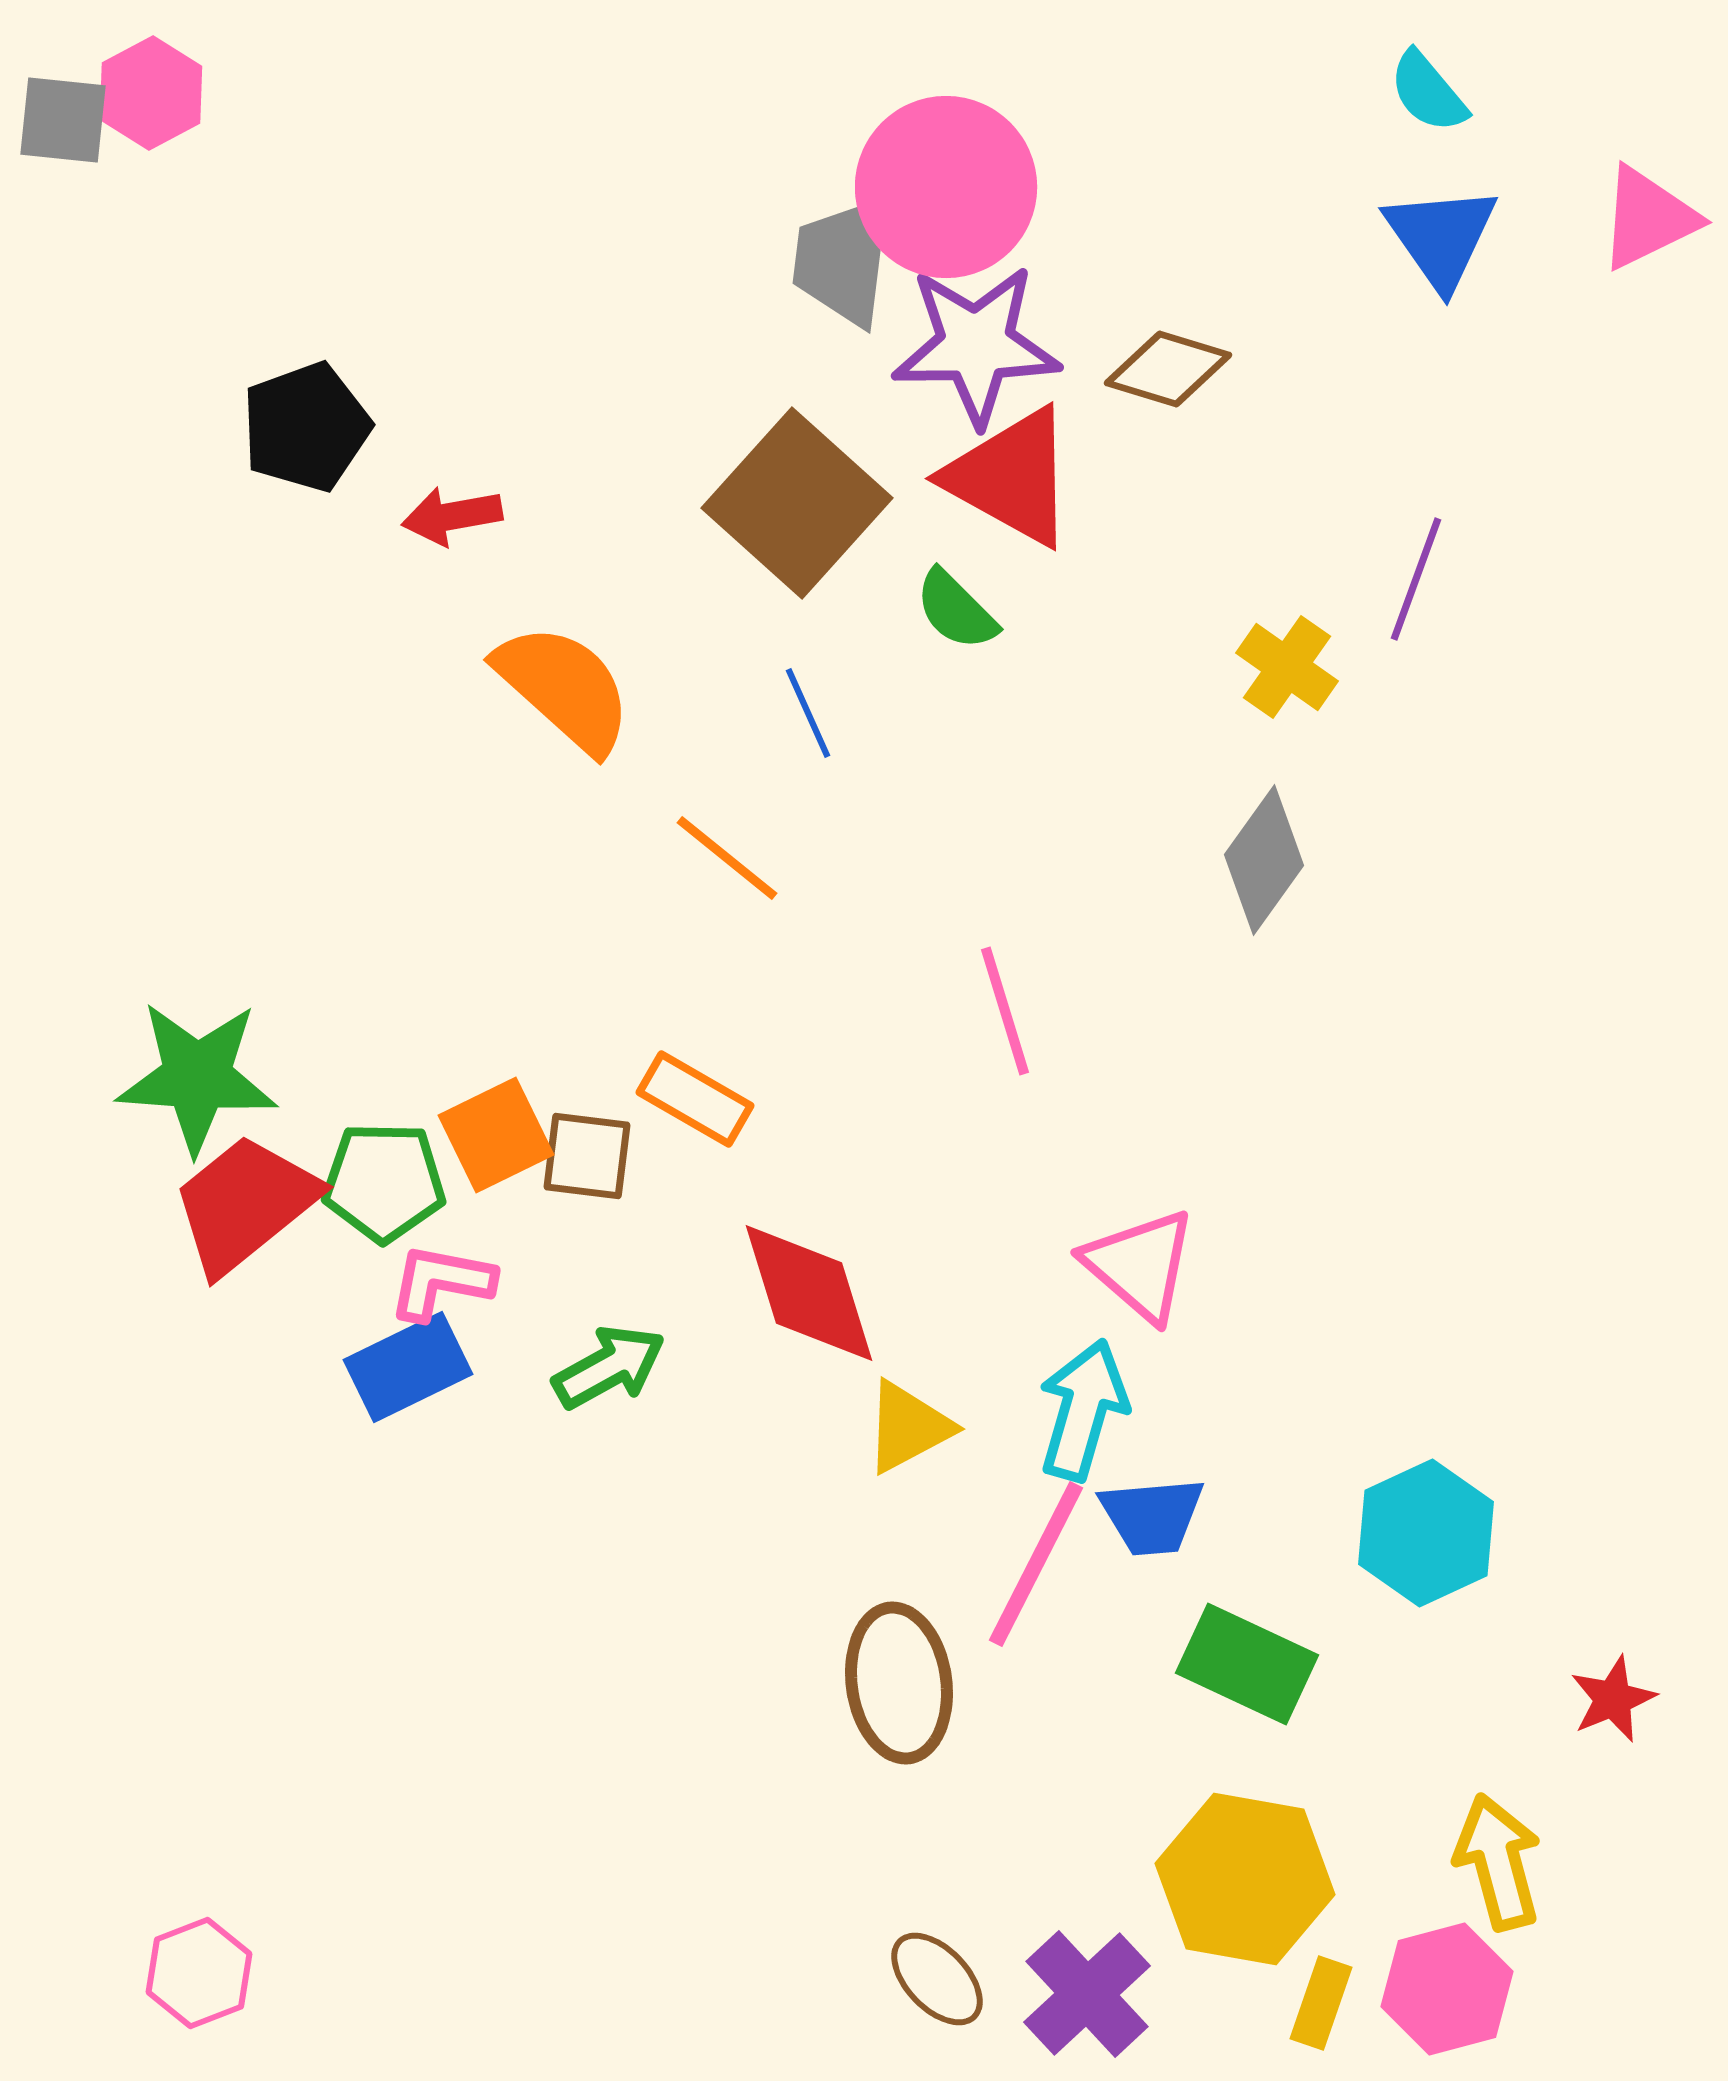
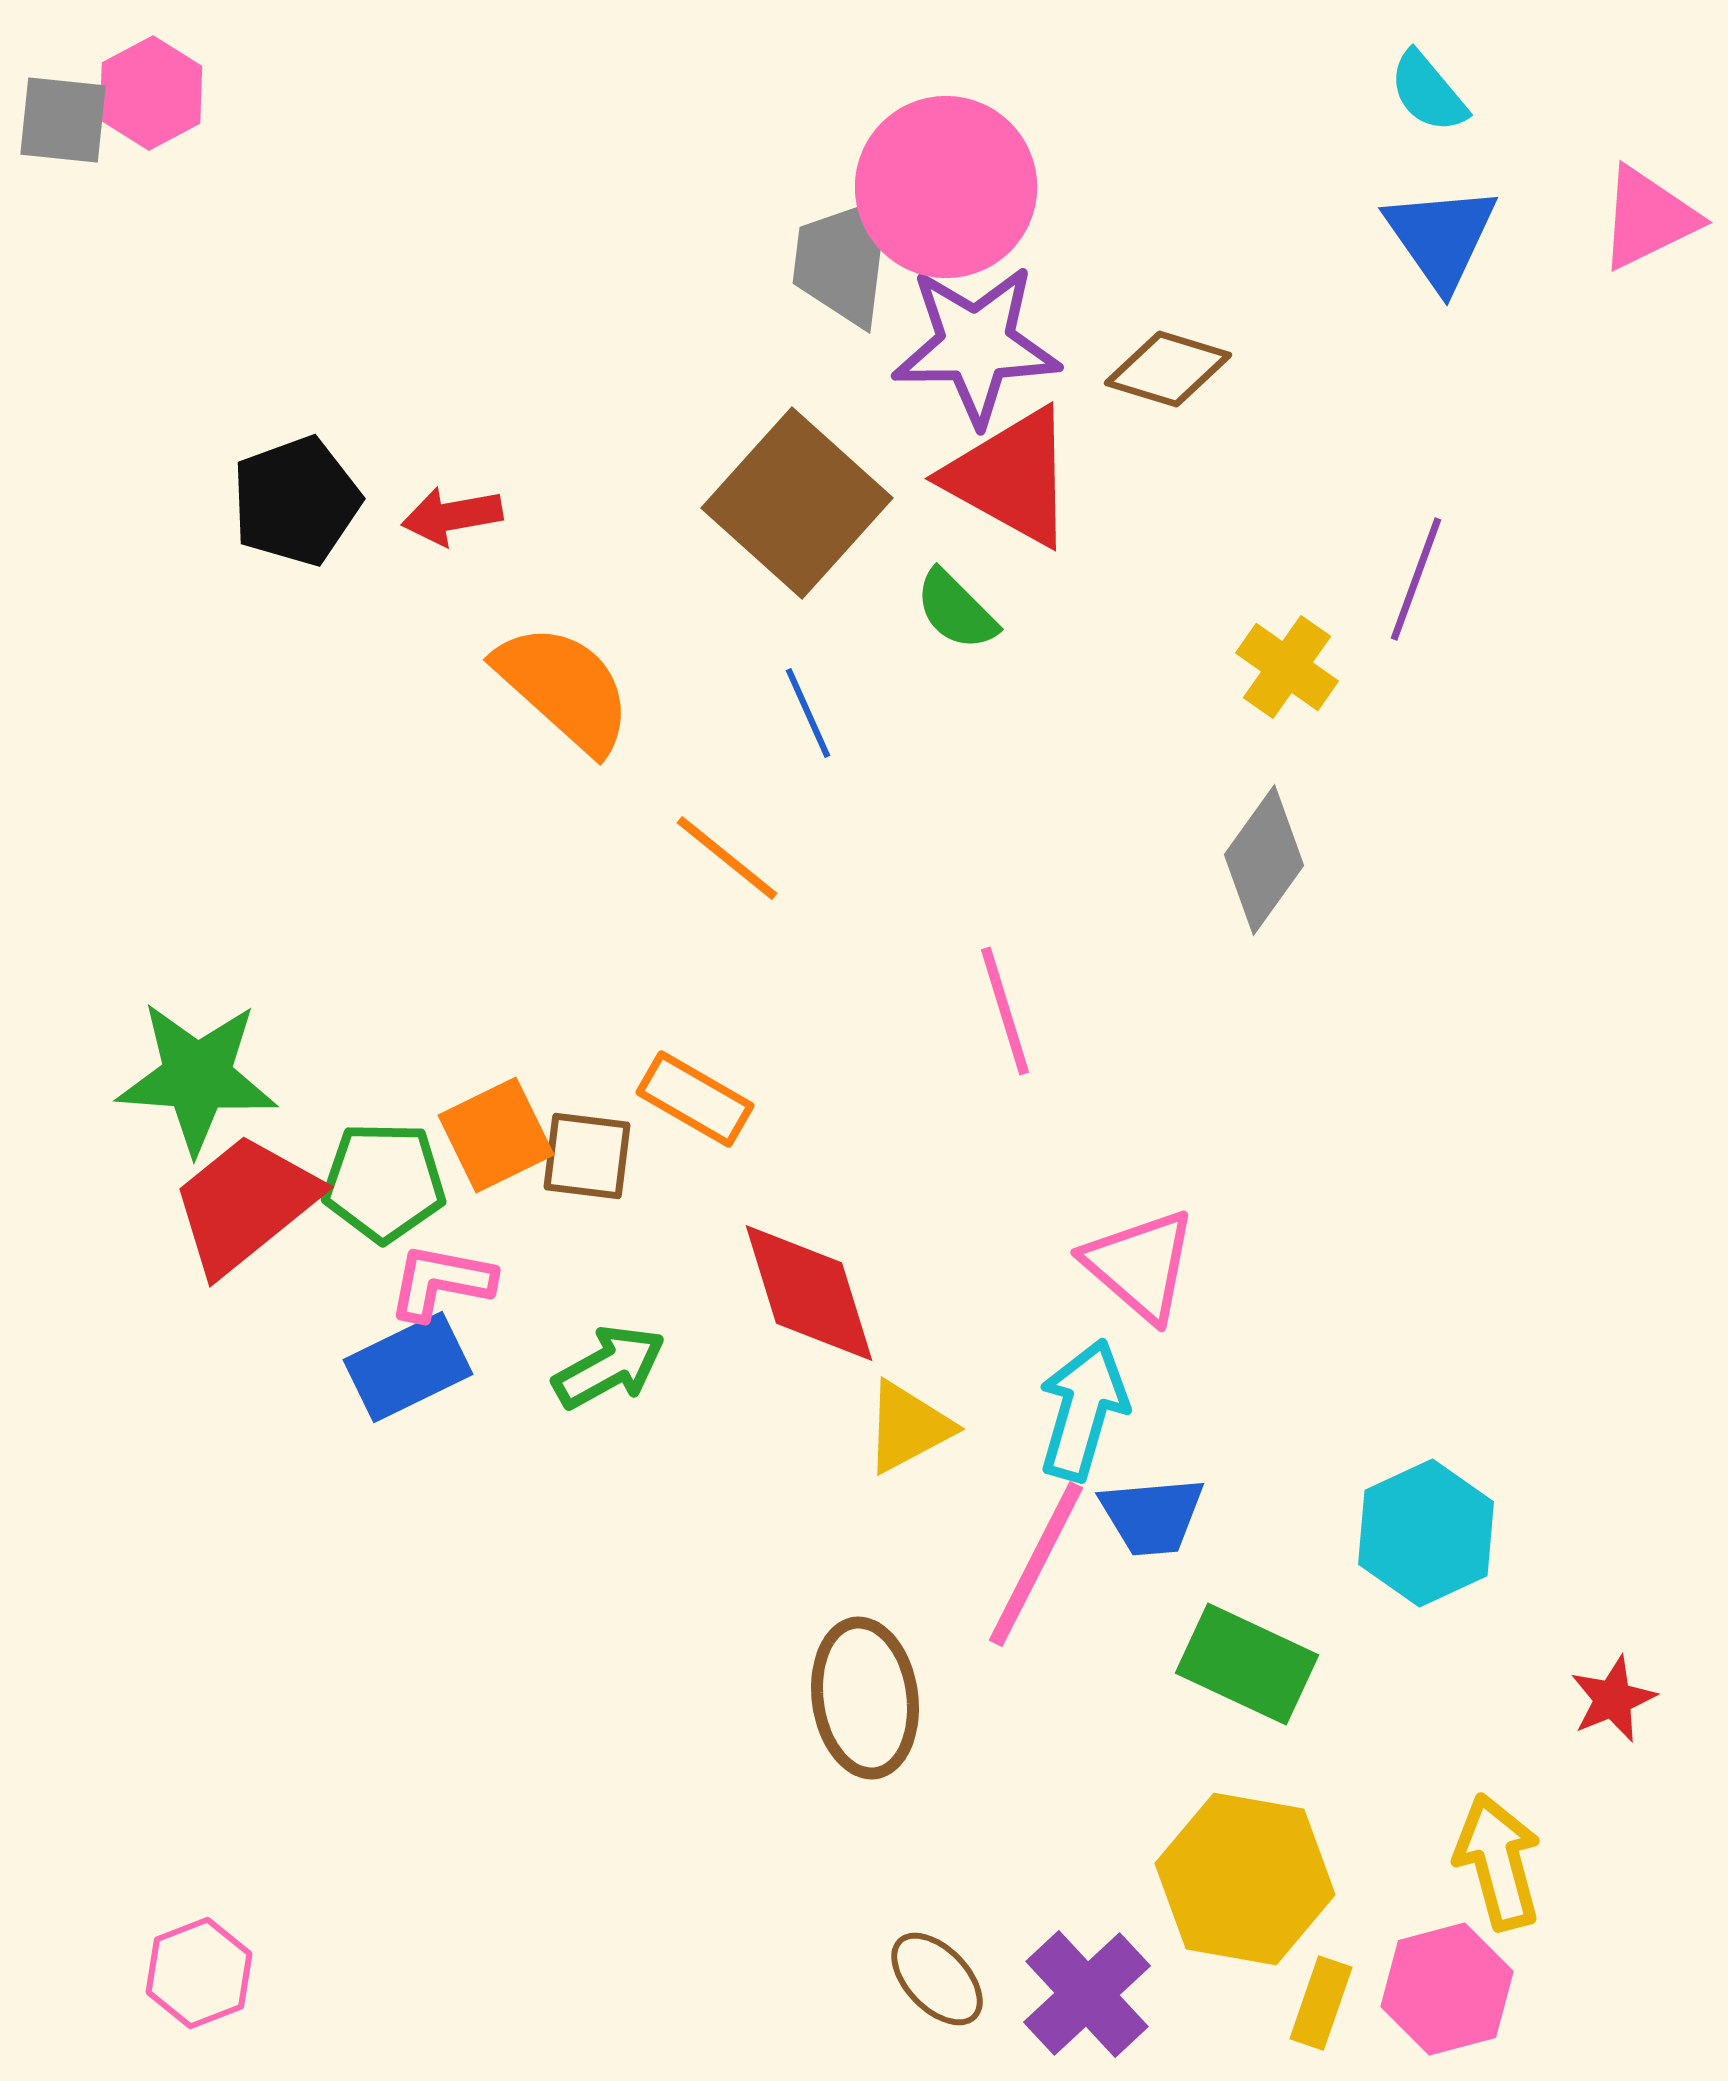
black pentagon at (306, 427): moved 10 px left, 74 px down
brown ellipse at (899, 1683): moved 34 px left, 15 px down
